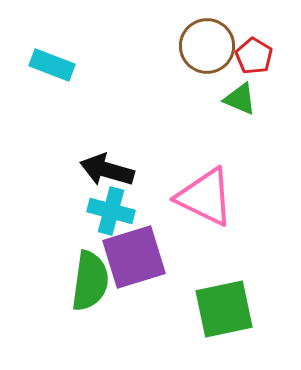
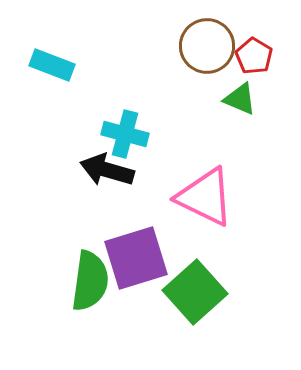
cyan cross: moved 14 px right, 77 px up
purple square: moved 2 px right, 1 px down
green square: moved 29 px left, 17 px up; rotated 30 degrees counterclockwise
